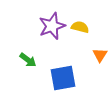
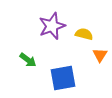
yellow semicircle: moved 4 px right, 7 px down
